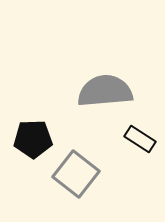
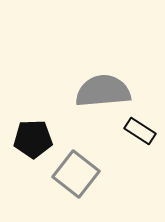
gray semicircle: moved 2 px left
black rectangle: moved 8 px up
